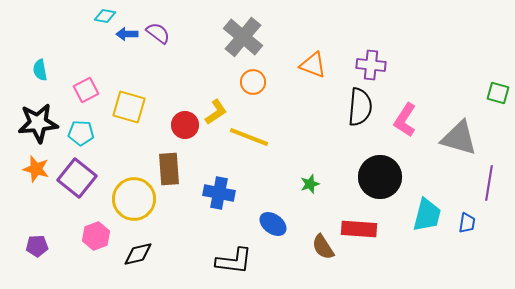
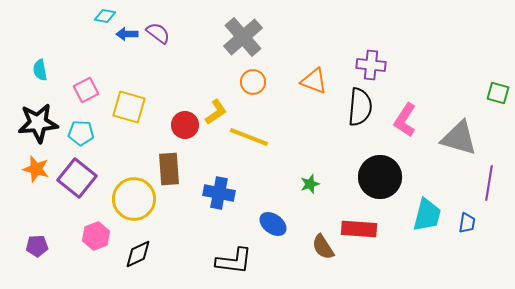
gray cross: rotated 9 degrees clockwise
orange triangle: moved 1 px right, 16 px down
black diamond: rotated 12 degrees counterclockwise
